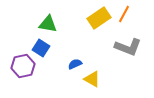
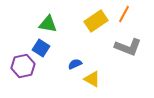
yellow rectangle: moved 3 px left, 3 px down
